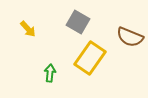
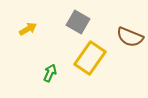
yellow arrow: rotated 78 degrees counterclockwise
green arrow: rotated 18 degrees clockwise
